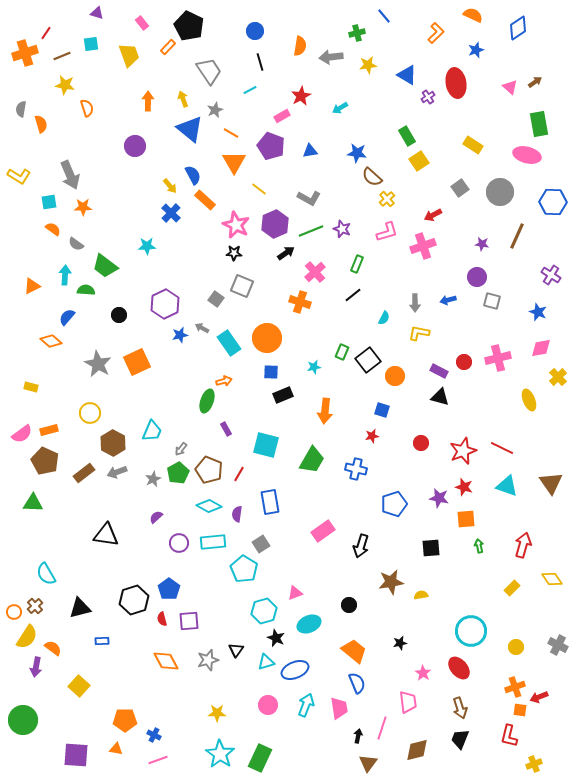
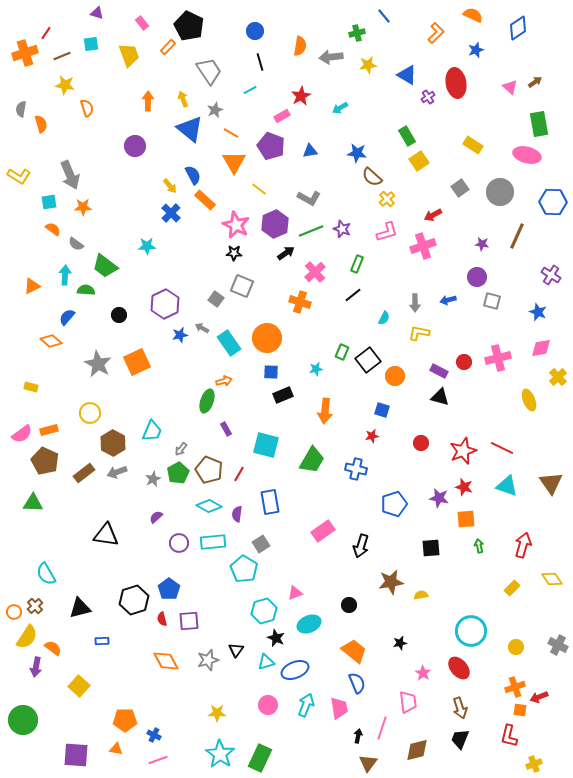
cyan star at (314, 367): moved 2 px right, 2 px down
